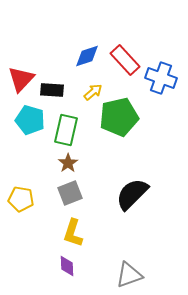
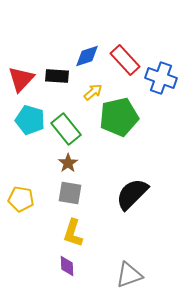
black rectangle: moved 5 px right, 14 px up
green rectangle: moved 1 px up; rotated 52 degrees counterclockwise
gray square: rotated 30 degrees clockwise
